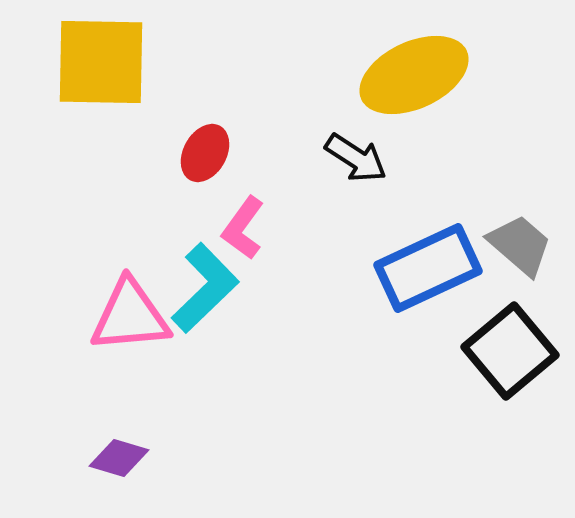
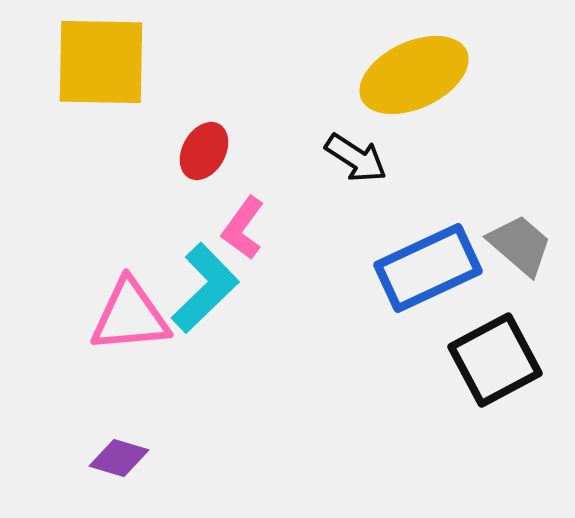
red ellipse: moved 1 px left, 2 px up
black square: moved 15 px left, 9 px down; rotated 12 degrees clockwise
